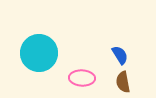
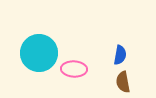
blue semicircle: rotated 42 degrees clockwise
pink ellipse: moved 8 px left, 9 px up
